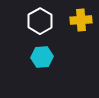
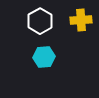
cyan hexagon: moved 2 px right
